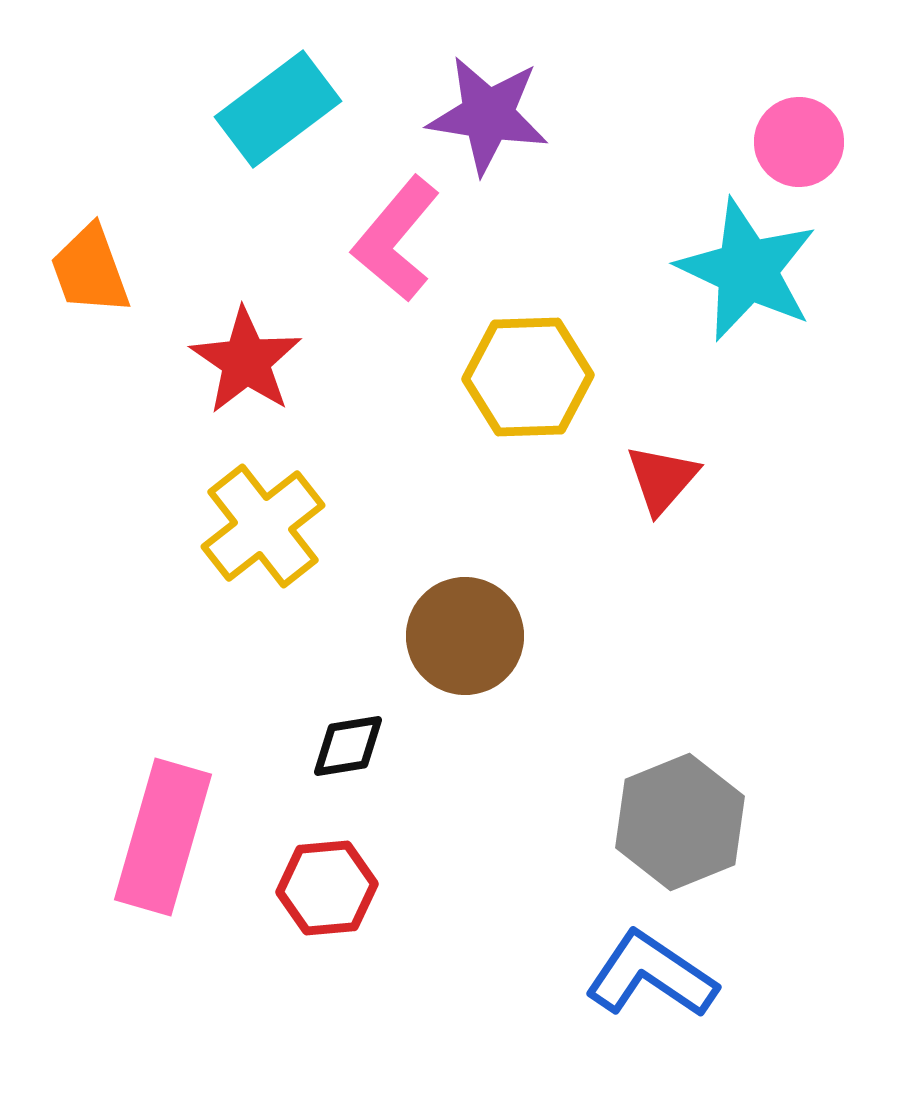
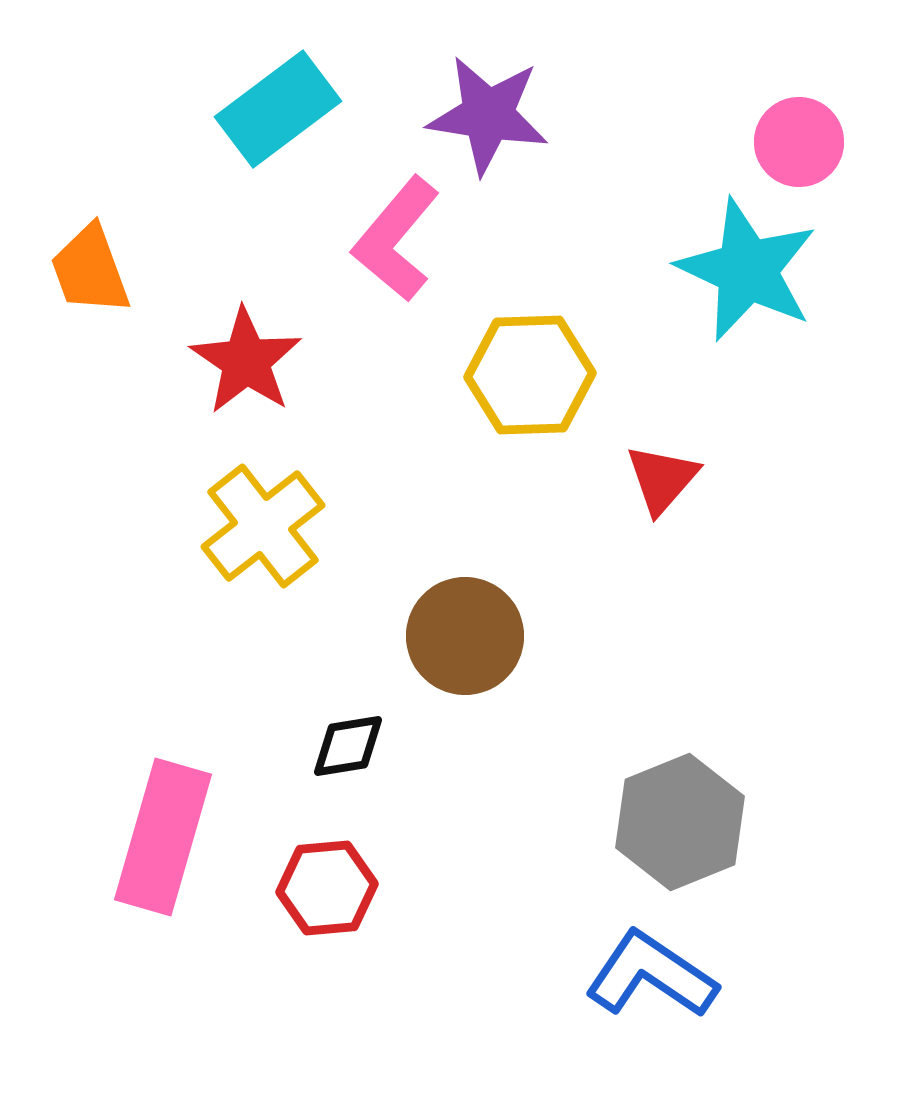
yellow hexagon: moved 2 px right, 2 px up
